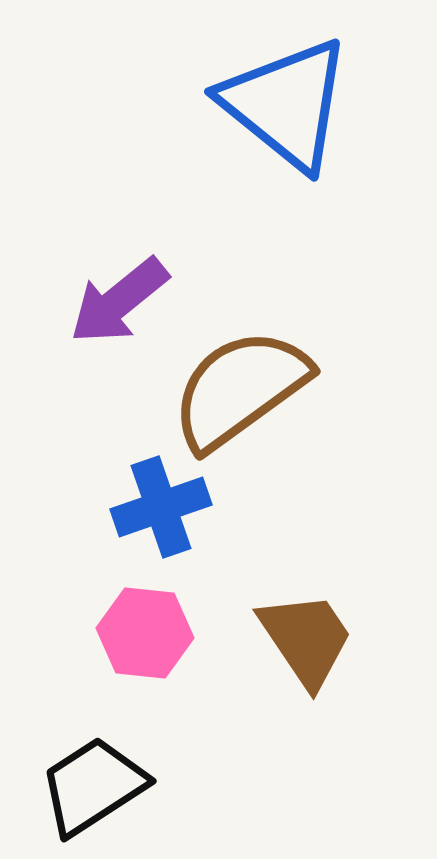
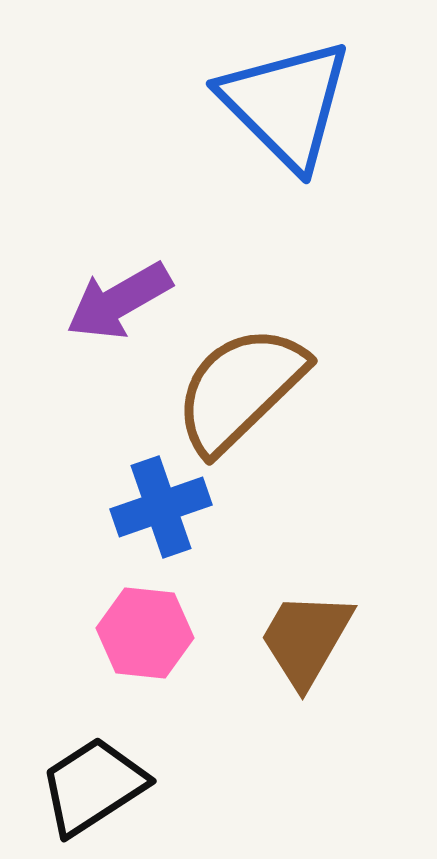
blue triangle: rotated 6 degrees clockwise
purple arrow: rotated 9 degrees clockwise
brown semicircle: rotated 8 degrees counterclockwise
brown trapezoid: rotated 116 degrees counterclockwise
